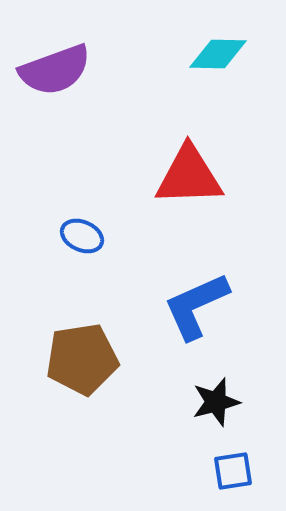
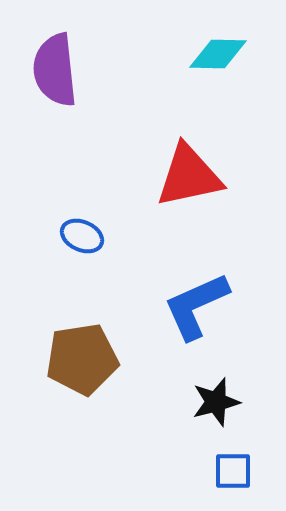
purple semicircle: rotated 104 degrees clockwise
red triangle: rotated 10 degrees counterclockwise
blue square: rotated 9 degrees clockwise
